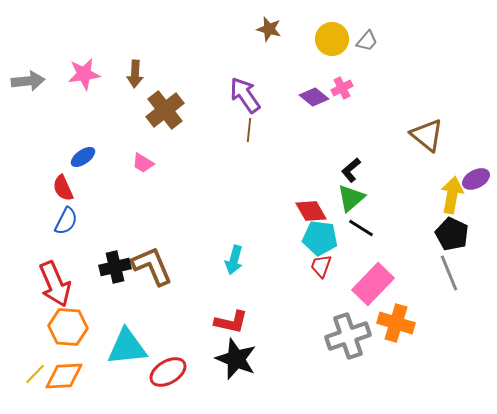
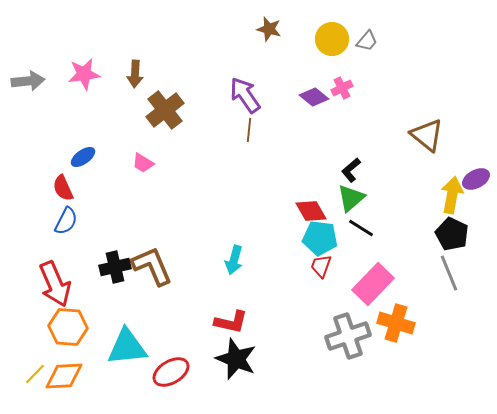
red ellipse: moved 3 px right
